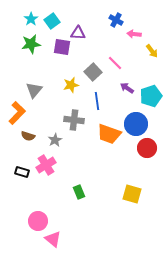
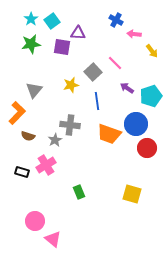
gray cross: moved 4 px left, 5 px down
pink circle: moved 3 px left
